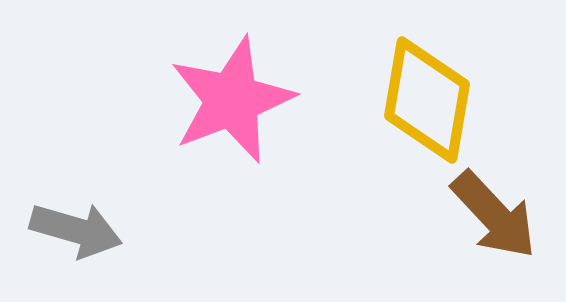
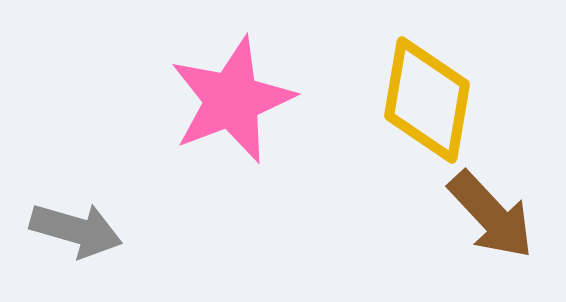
brown arrow: moved 3 px left
